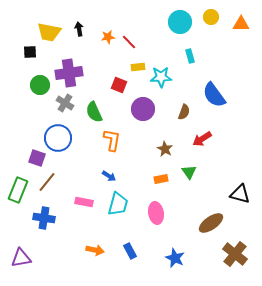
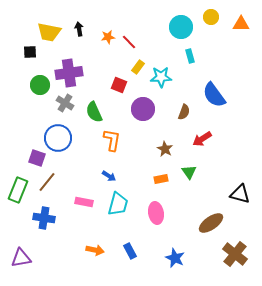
cyan circle: moved 1 px right, 5 px down
yellow rectangle: rotated 48 degrees counterclockwise
